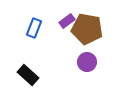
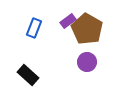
purple rectangle: moved 1 px right
brown pentagon: rotated 20 degrees clockwise
